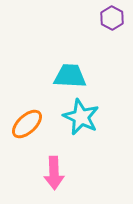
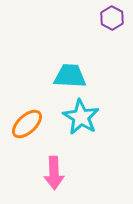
cyan star: rotated 6 degrees clockwise
